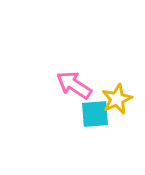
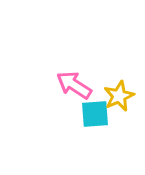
yellow star: moved 2 px right, 3 px up
